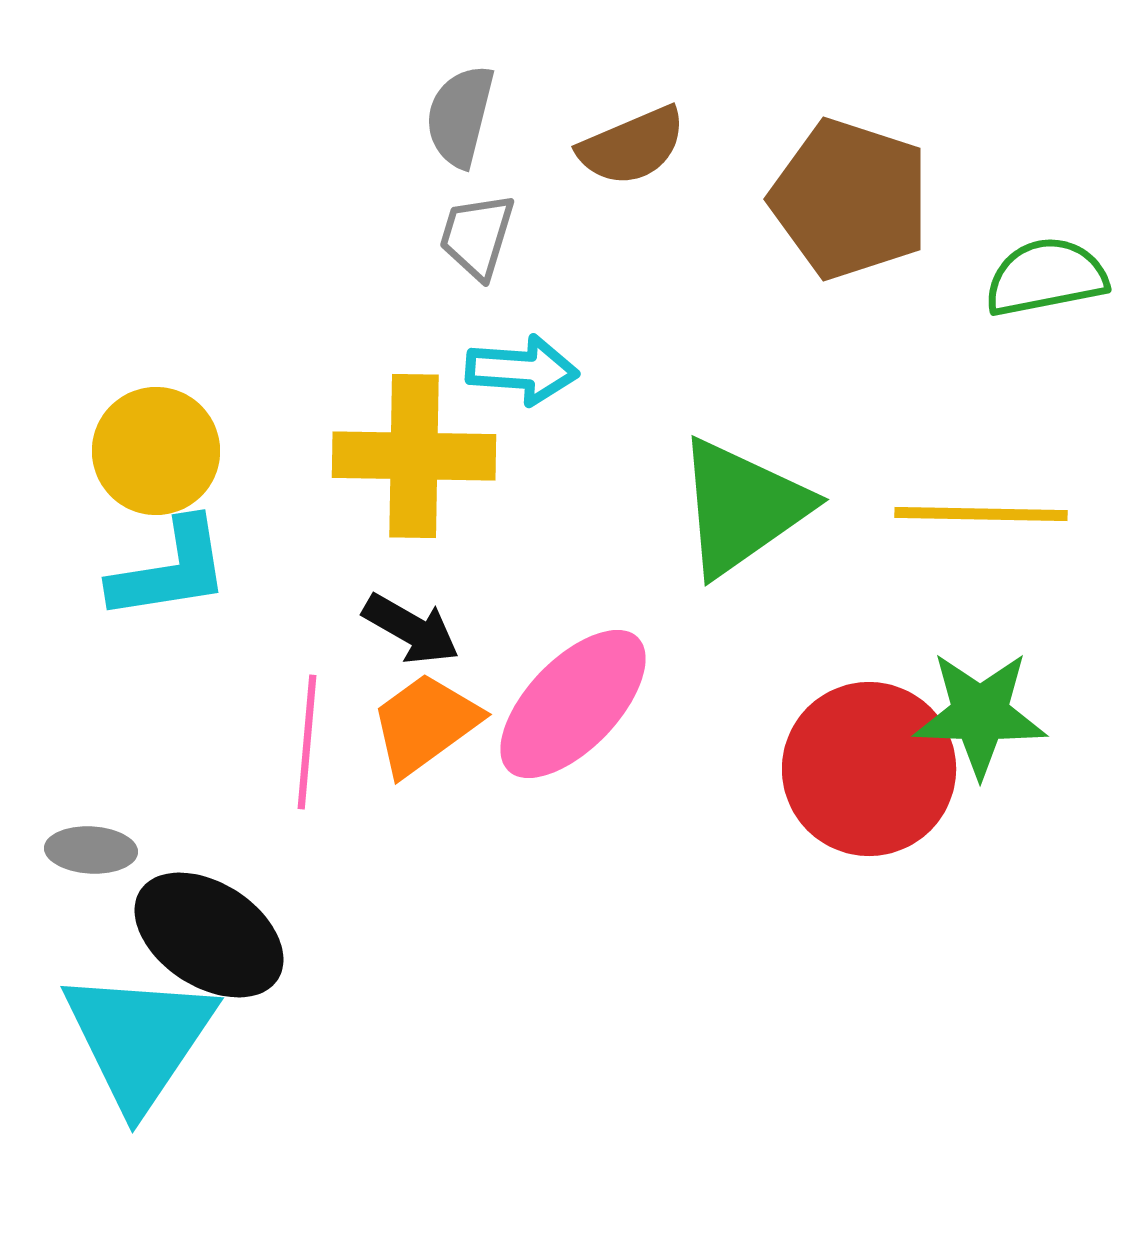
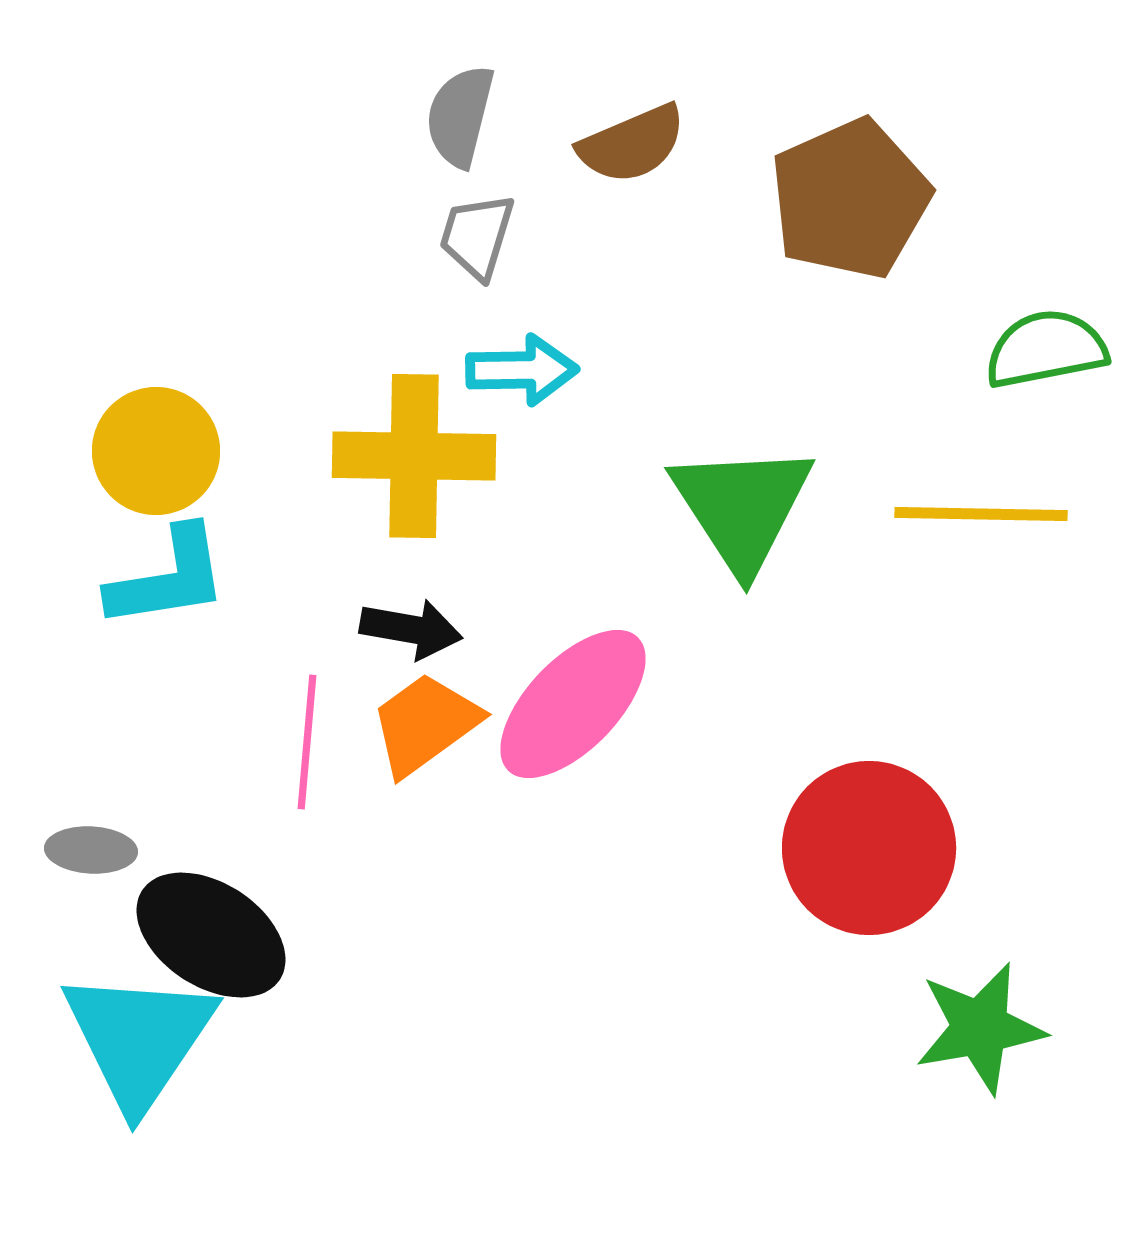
brown semicircle: moved 2 px up
brown pentagon: rotated 30 degrees clockwise
green semicircle: moved 72 px down
cyan arrow: rotated 5 degrees counterclockwise
green triangle: rotated 28 degrees counterclockwise
cyan L-shape: moved 2 px left, 8 px down
black arrow: rotated 20 degrees counterclockwise
green star: moved 314 px down; rotated 12 degrees counterclockwise
red circle: moved 79 px down
black ellipse: moved 2 px right
